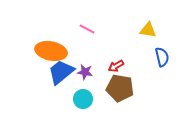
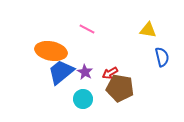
red arrow: moved 6 px left, 7 px down
purple star: rotated 21 degrees clockwise
